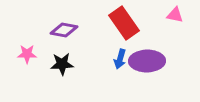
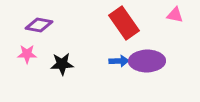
purple diamond: moved 25 px left, 5 px up
blue arrow: moved 1 px left, 2 px down; rotated 108 degrees counterclockwise
